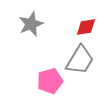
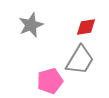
gray star: moved 1 px down
